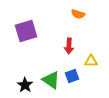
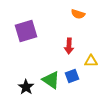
black star: moved 1 px right, 2 px down
